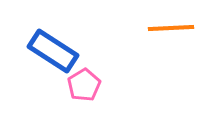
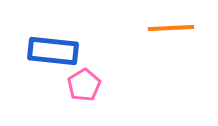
blue rectangle: rotated 27 degrees counterclockwise
